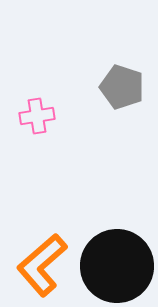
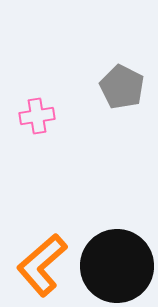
gray pentagon: rotated 9 degrees clockwise
